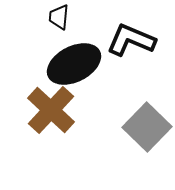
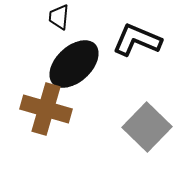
black L-shape: moved 6 px right
black ellipse: rotated 16 degrees counterclockwise
brown cross: moved 5 px left, 1 px up; rotated 27 degrees counterclockwise
